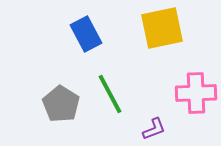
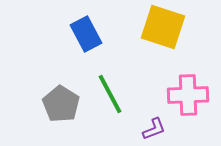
yellow square: moved 1 px right, 1 px up; rotated 30 degrees clockwise
pink cross: moved 8 px left, 2 px down
